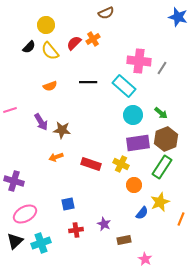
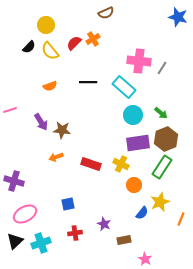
cyan rectangle: moved 1 px down
red cross: moved 1 px left, 3 px down
